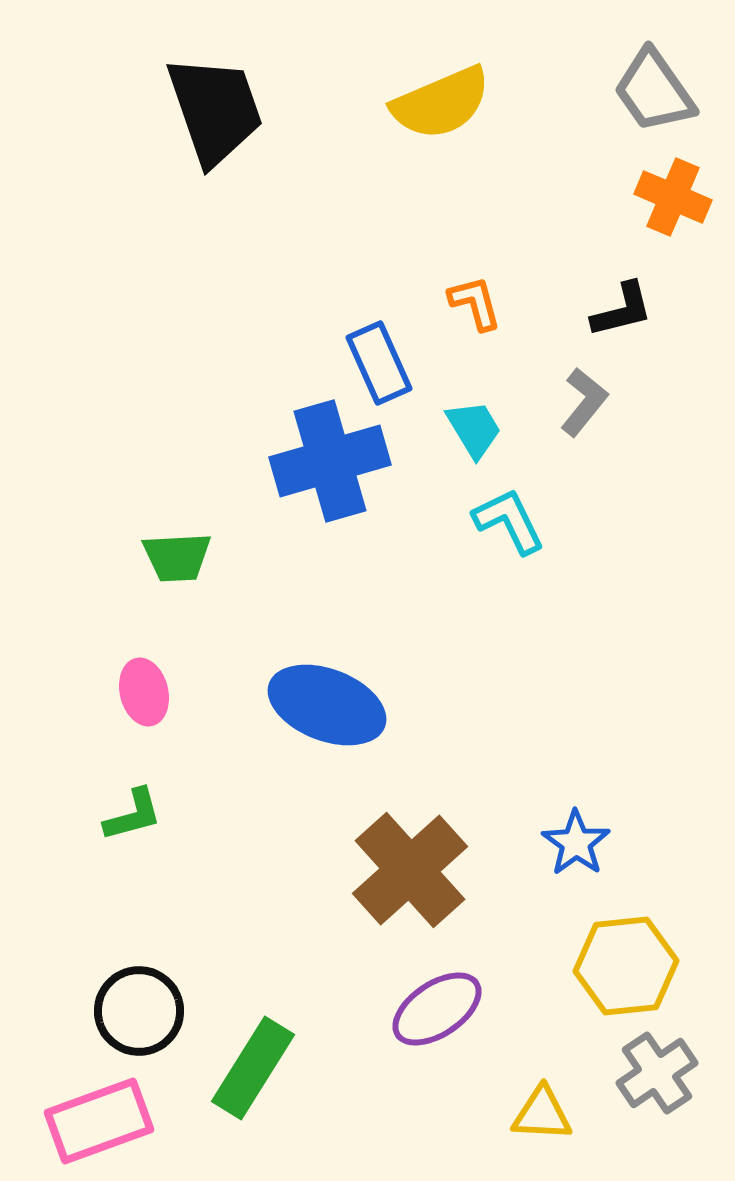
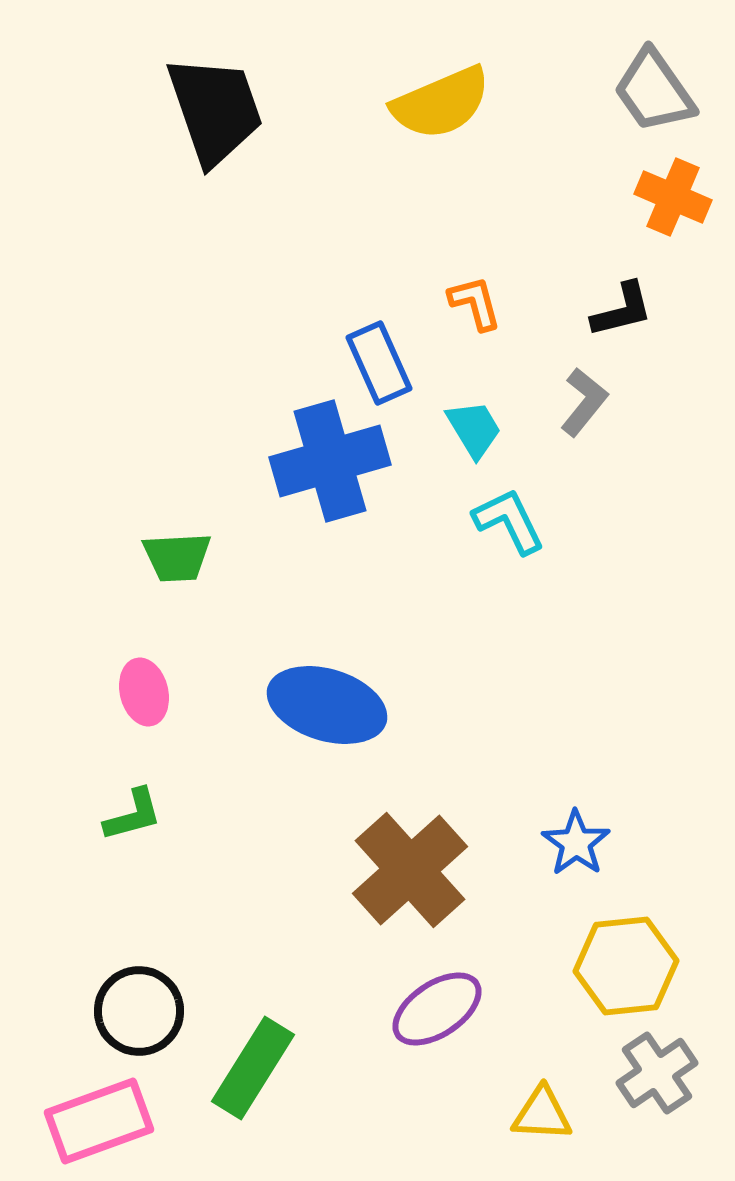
blue ellipse: rotated 4 degrees counterclockwise
